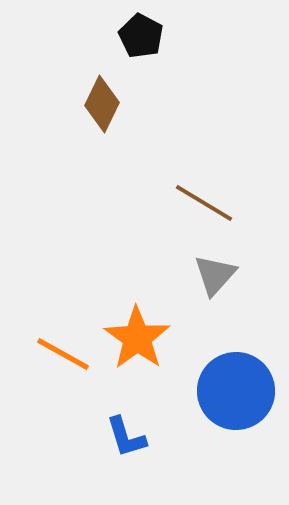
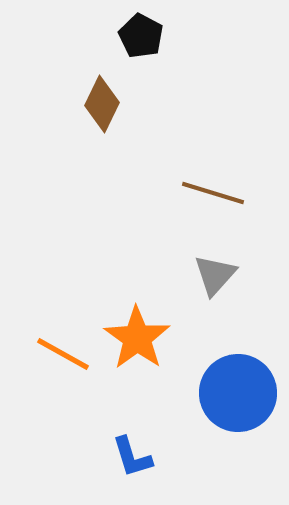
brown line: moved 9 px right, 10 px up; rotated 14 degrees counterclockwise
blue circle: moved 2 px right, 2 px down
blue L-shape: moved 6 px right, 20 px down
